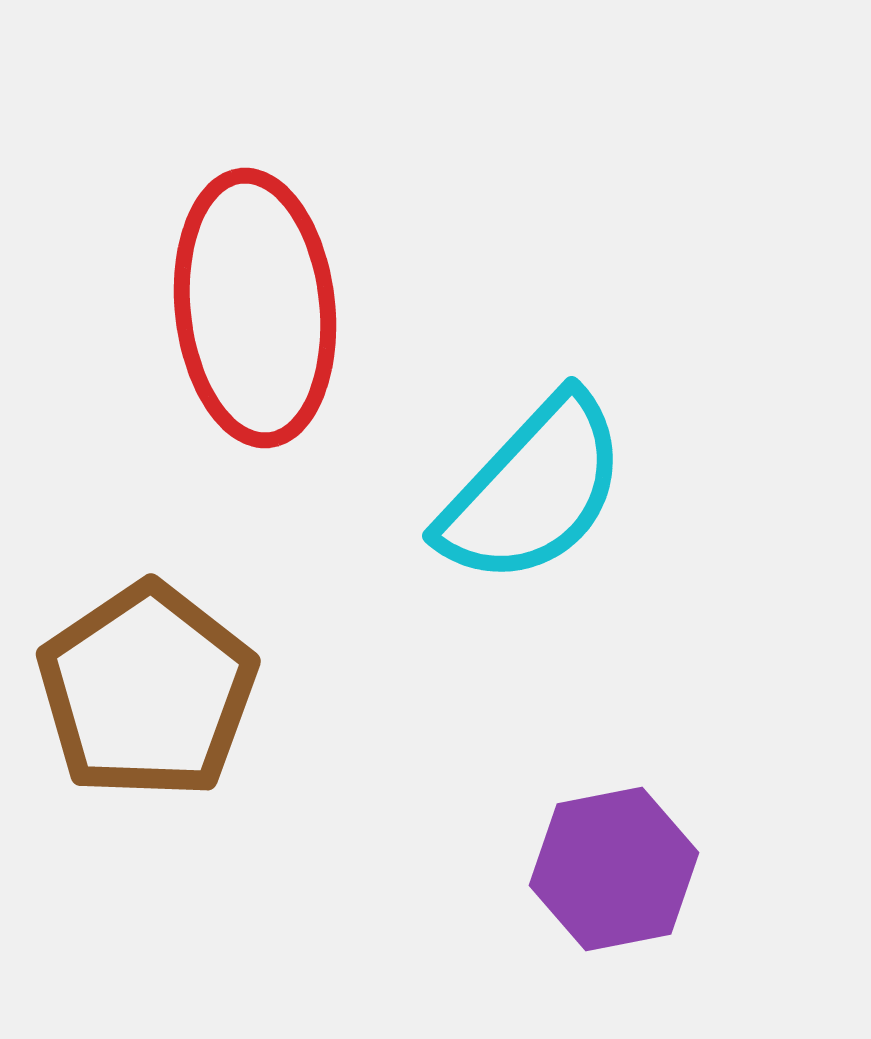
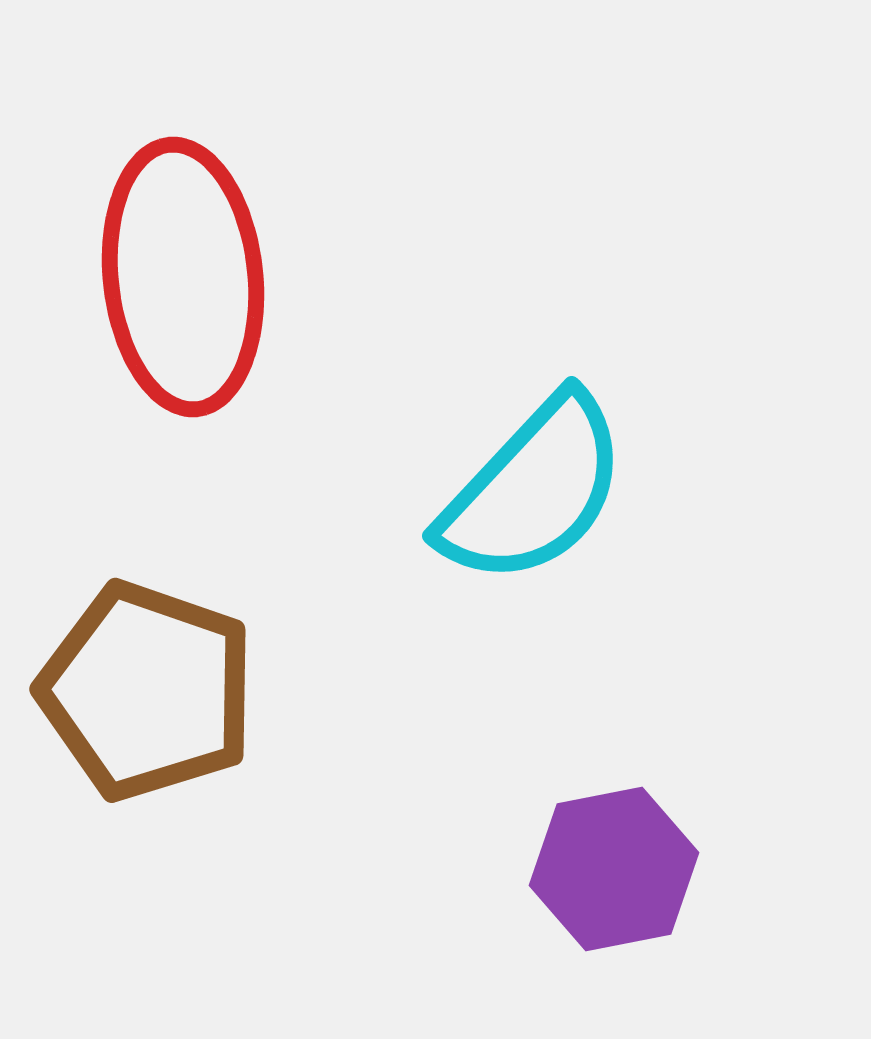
red ellipse: moved 72 px left, 31 px up
brown pentagon: rotated 19 degrees counterclockwise
